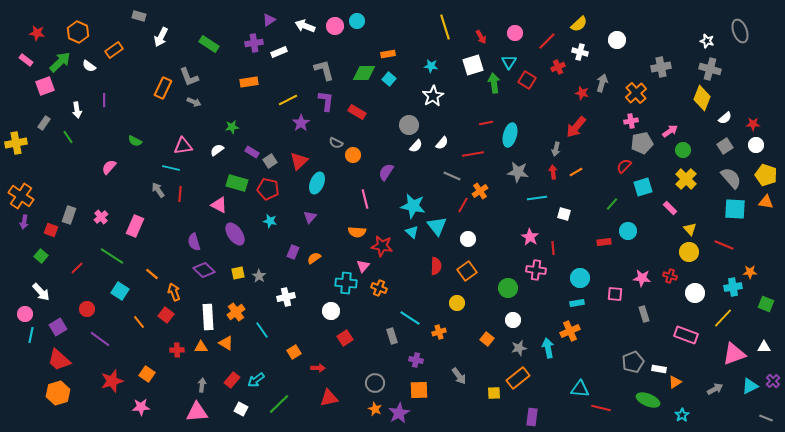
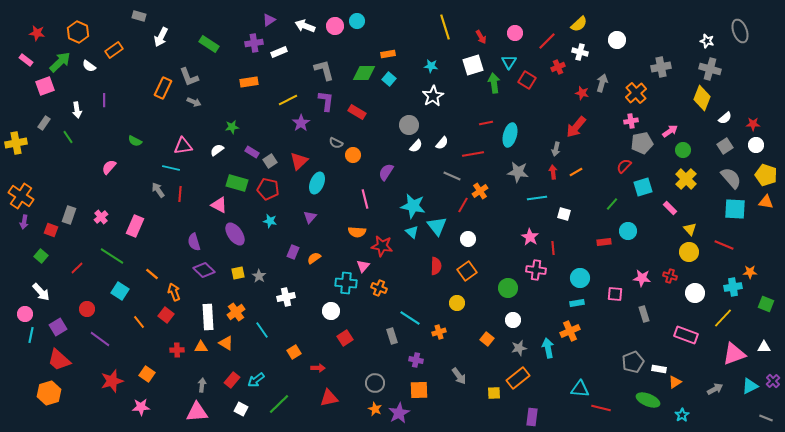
orange hexagon at (58, 393): moved 9 px left
